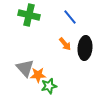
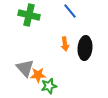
blue line: moved 6 px up
orange arrow: rotated 32 degrees clockwise
